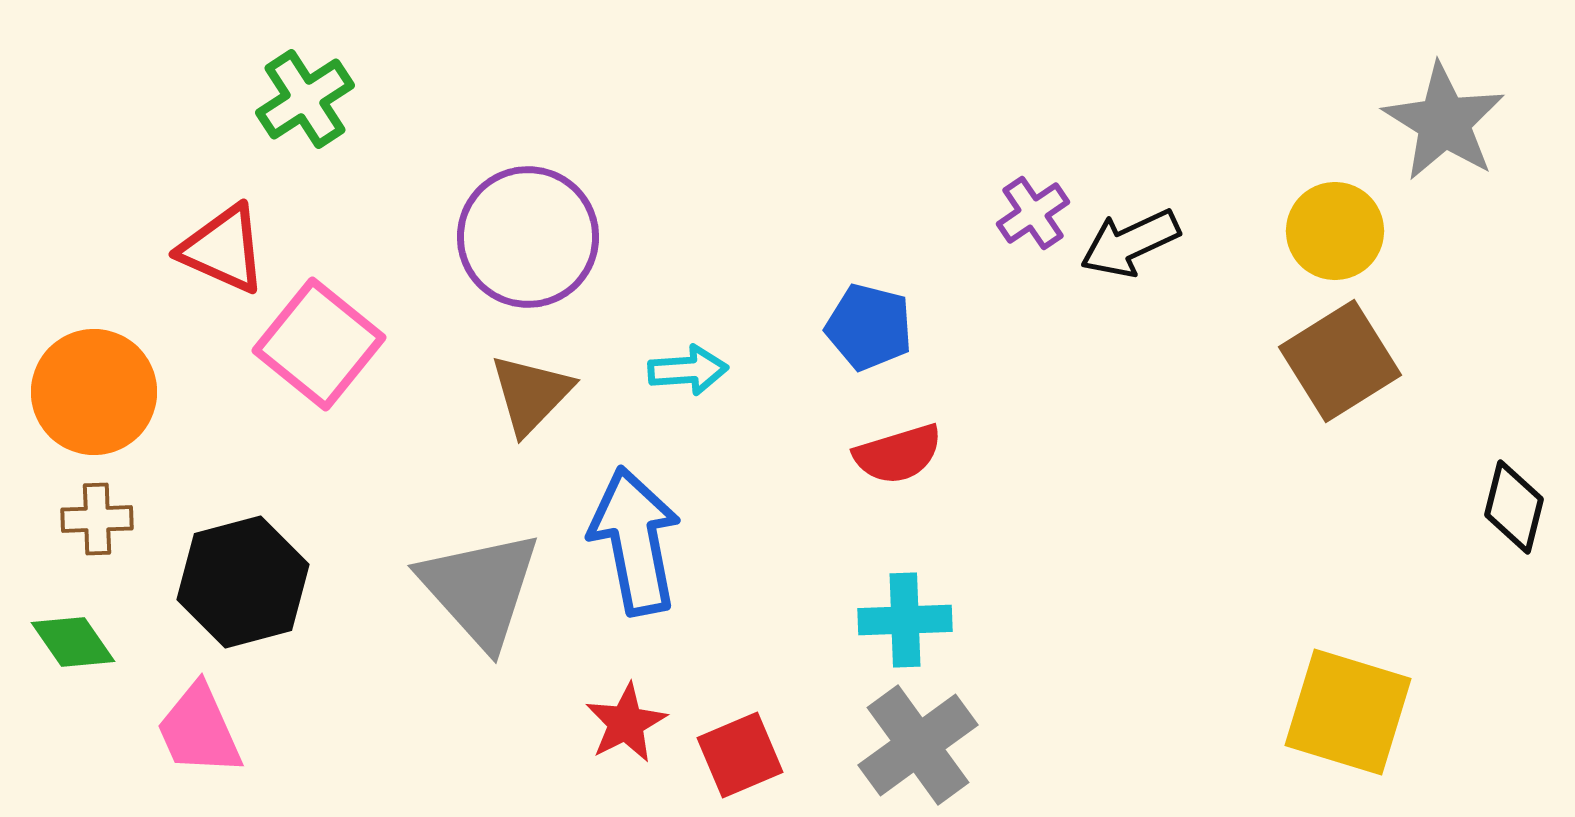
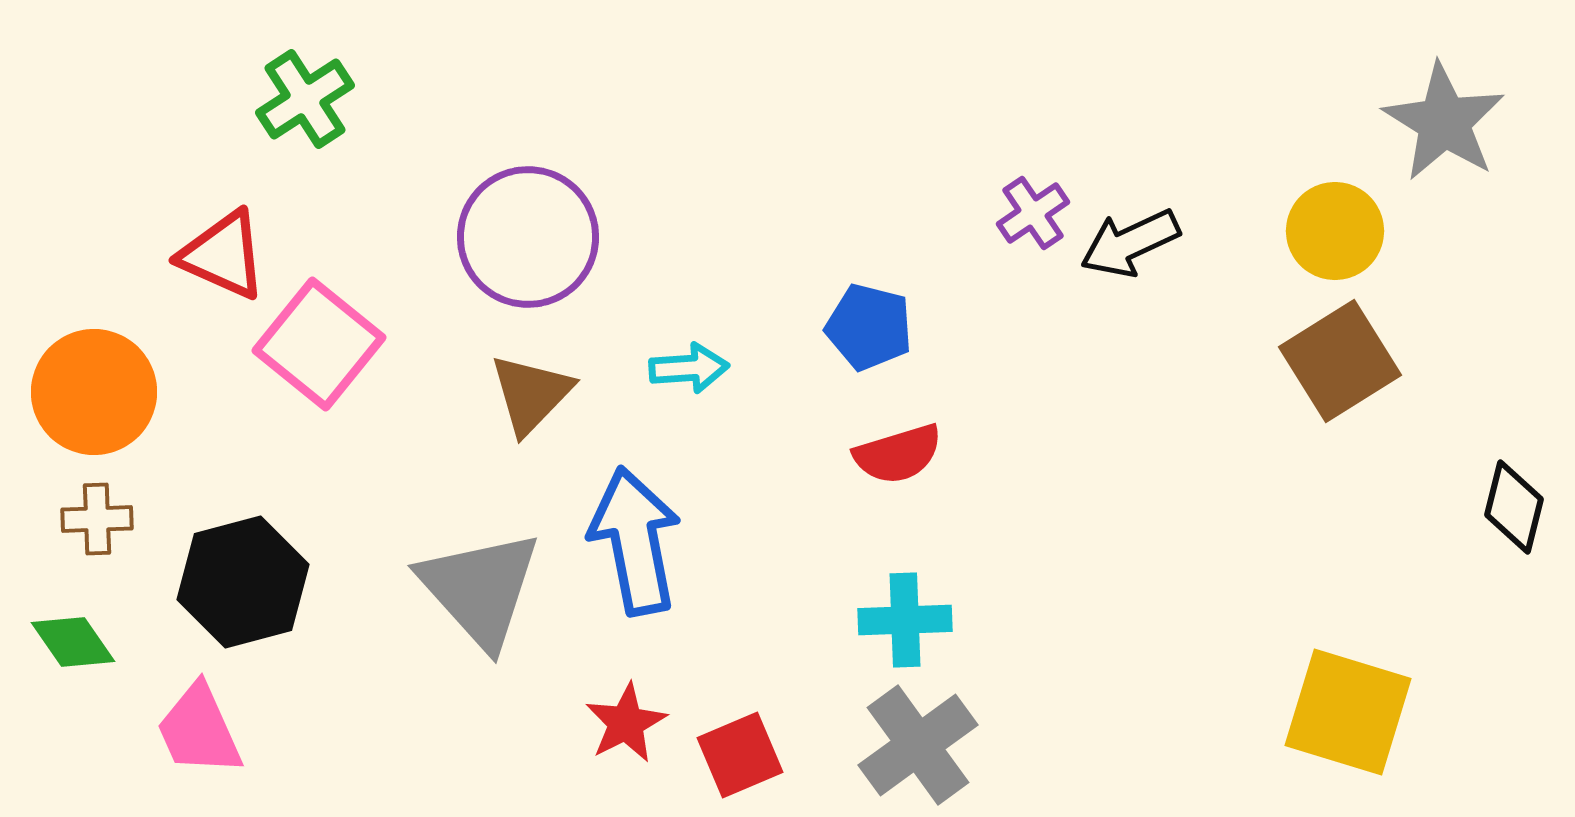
red triangle: moved 6 px down
cyan arrow: moved 1 px right, 2 px up
